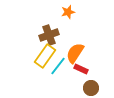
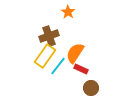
orange star: rotated 24 degrees counterclockwise
brown cross: moved 1 px down
